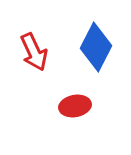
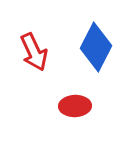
red ellipse: rotated 8 degrees clockwise
